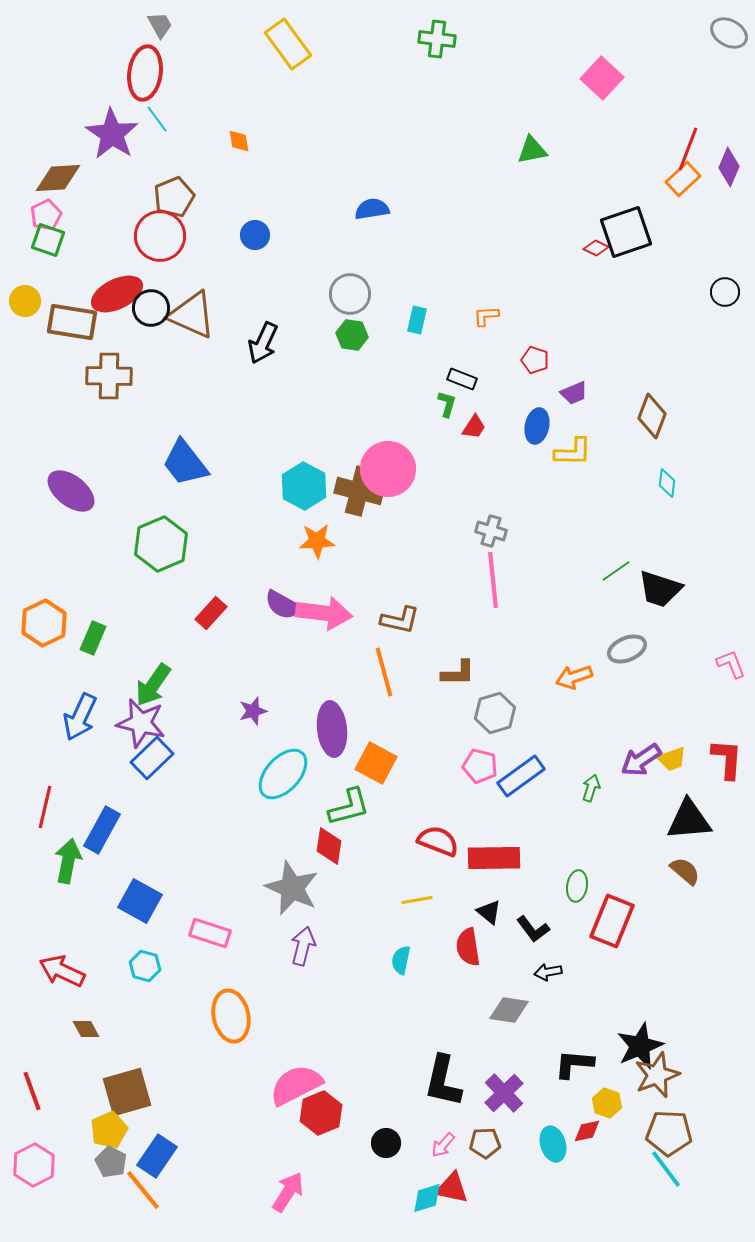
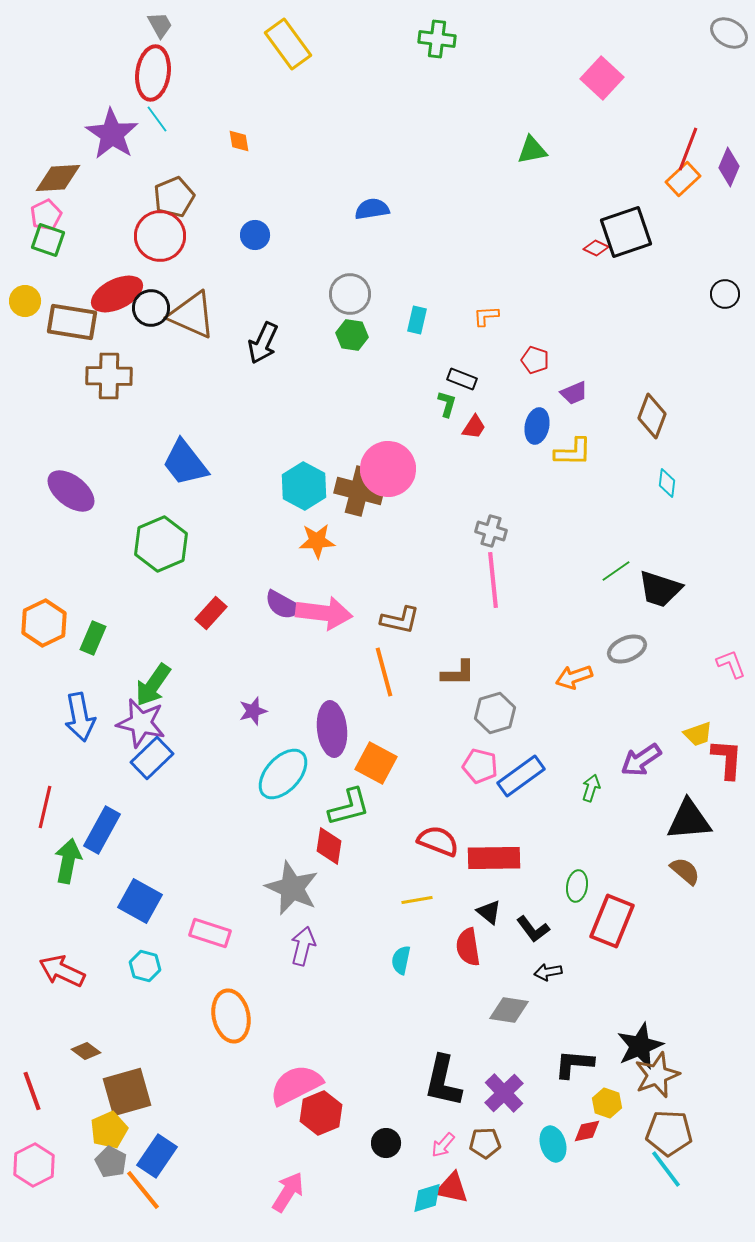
red ellipse at (145, 73): moved 8 px right
black circle at (725, 292): moved 2 px down
blue arrow at (80, 717): rotated 36 degrees counterclockwise
yellow trapezoid at (672, 759): moved 26 px right, 25 px up
brown diamond at (86, 1029): moved 22 px down; rotated 24 degrees counterclockwise
